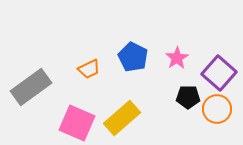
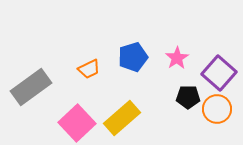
blue pentagon: rotated 28 degrees clockwise
pink square: rotated 24 degrees clockwise
